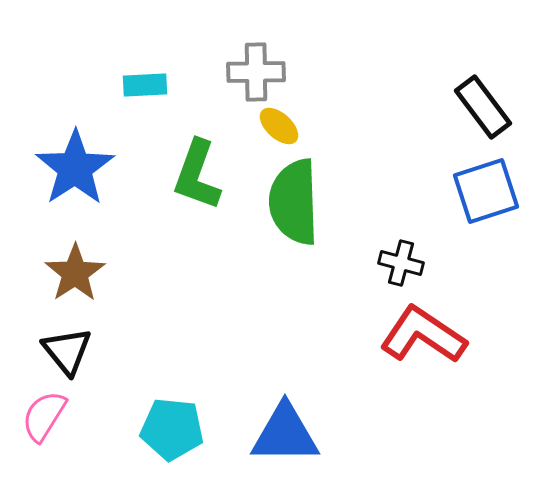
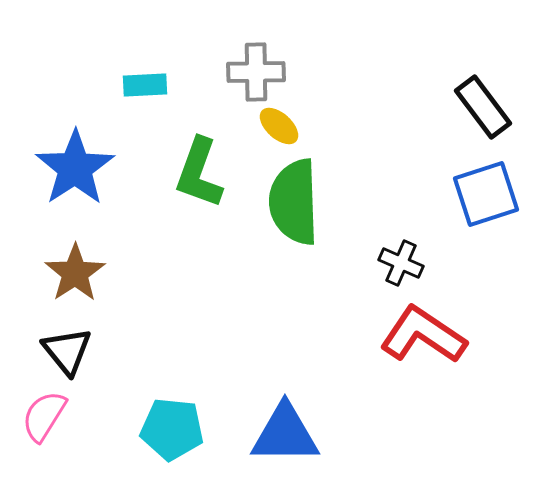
green L-shape: moved 2 px right, 2 px up
blue square: moved 3 px down
black cross: rotated 9 degrees clockwise
